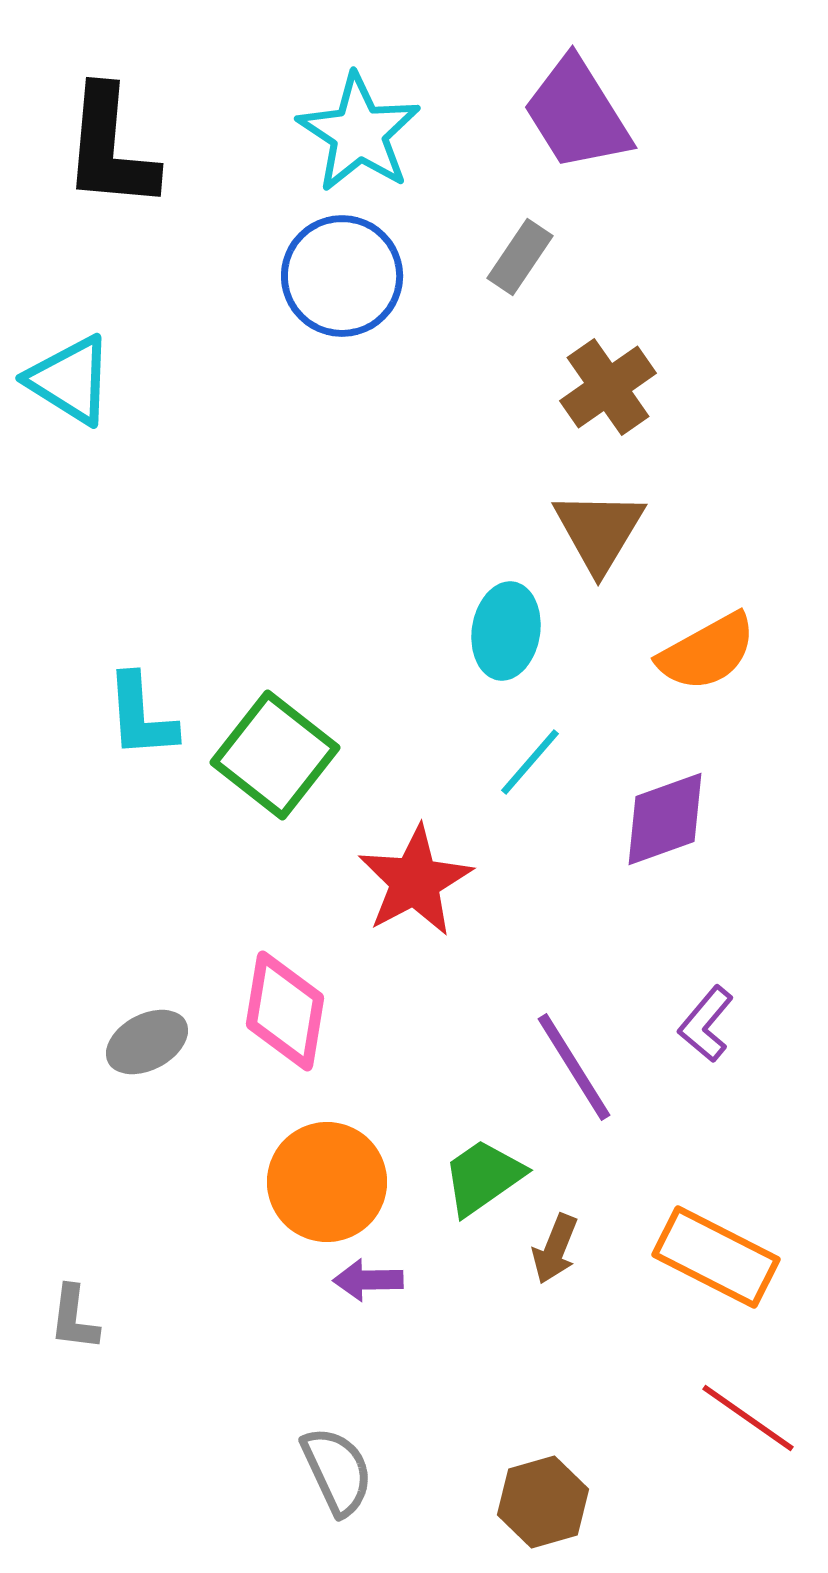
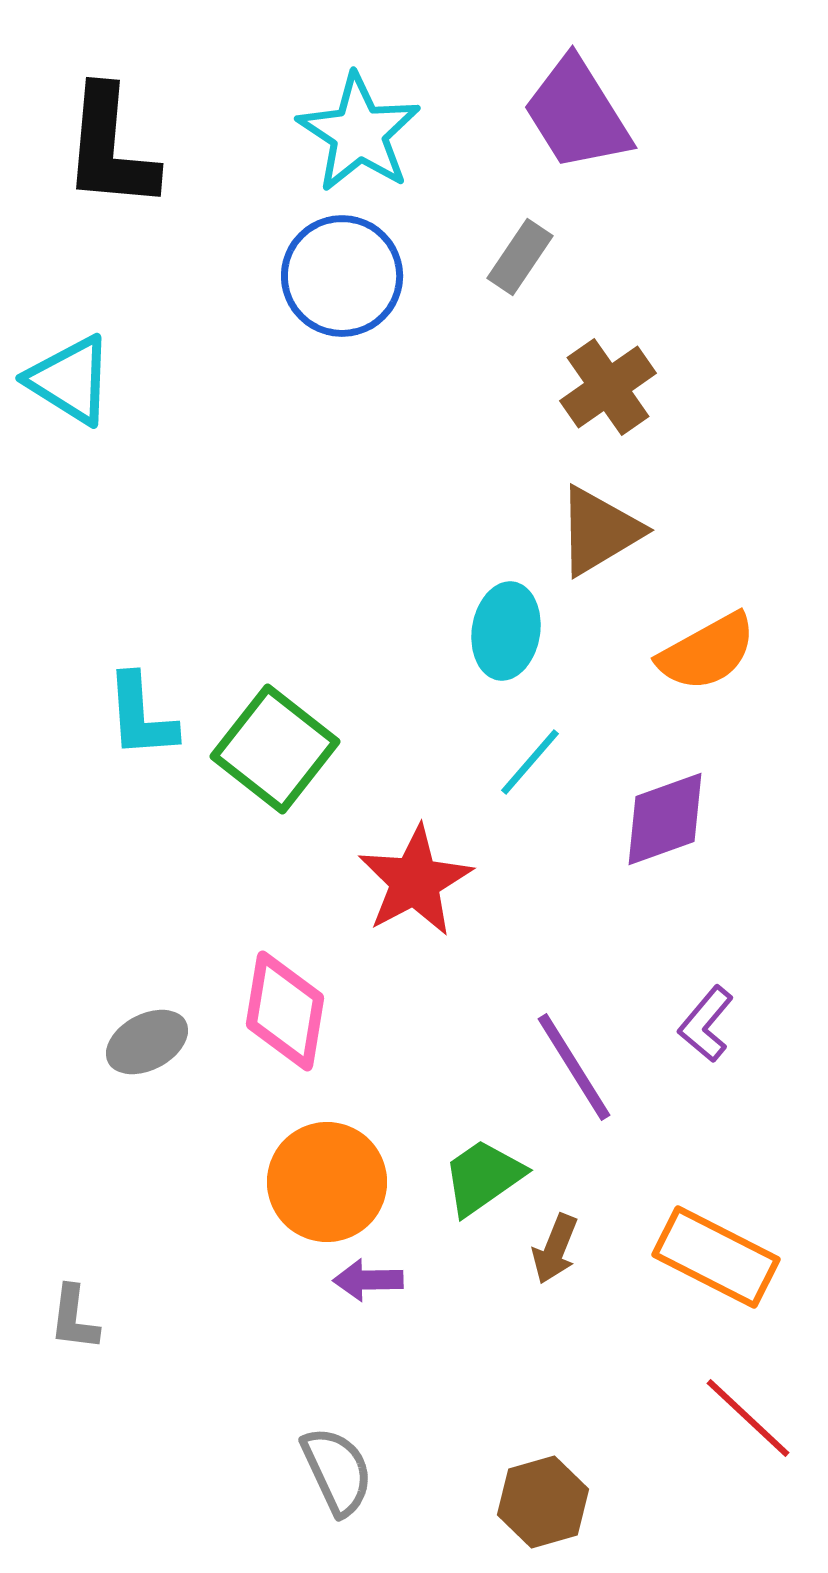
brown triangle: rotated 28 degrees clockwise
green square: moved 6 px up
red line: rotated 8 degrees clockwise
